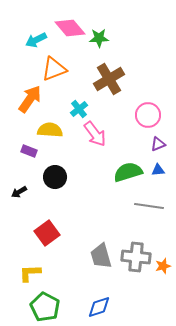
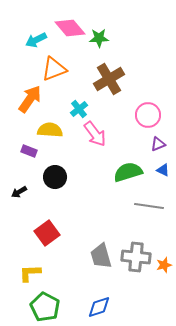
blue triangle: moved 5 px right; rotated 32 degrees clockwise
orange star: moved 1 px right, 1 px up
